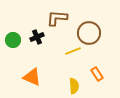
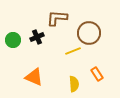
orange triangle: moved 2 px right
yellow semicircle: moved 2 px up
